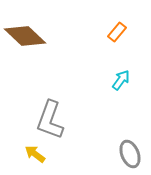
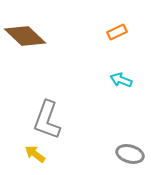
orange rectangle: rotated 24 degrees clockwise
cyan arrow: rotated 105 degrees counterclockwise
gray L-shape: moved 3 px left
gray ellipse: rotated 52 degrees counterclockwise
